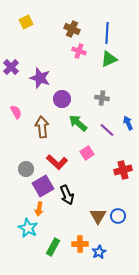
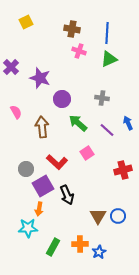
brown cross: rotated 14 degrees counterclockwise
cyan star: rotated 30 degrees counterclockwise
